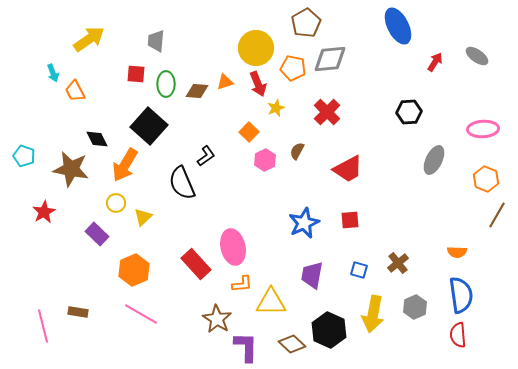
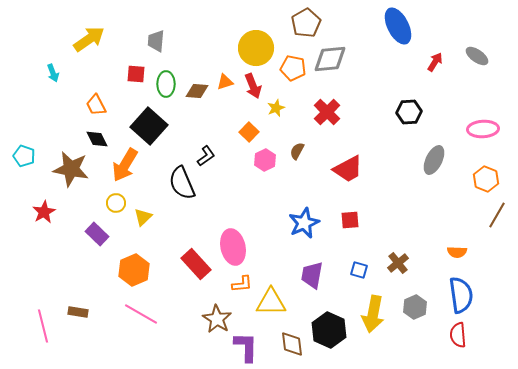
red arrow at (258, 84): moved 5 px left, 2 px down
orange trapezoid at (75, 91): moved 21 px right, 14 px down
brown diamond at (292, 344): rotated 40 degrees clockwise
